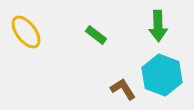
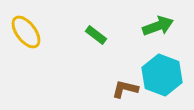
green arrow: rotated 108 degrees counterclockwise
brown L-shape: moved 2 px right; rotated 44 degrees counterclockwise
